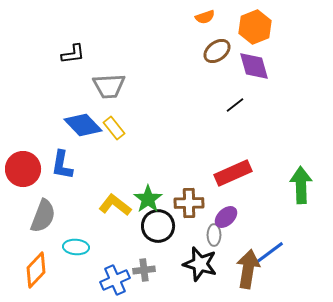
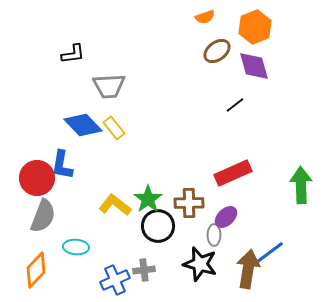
red circle: moved 14 px right, 9 px down
